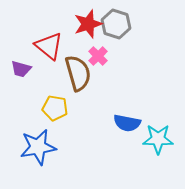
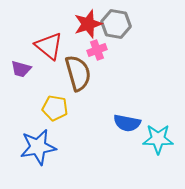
gray hexagon: rotated 8 degrees counterclockwise
pink cross: moved 1 px left, 6 px up; rotated 24 degrees clockwise
